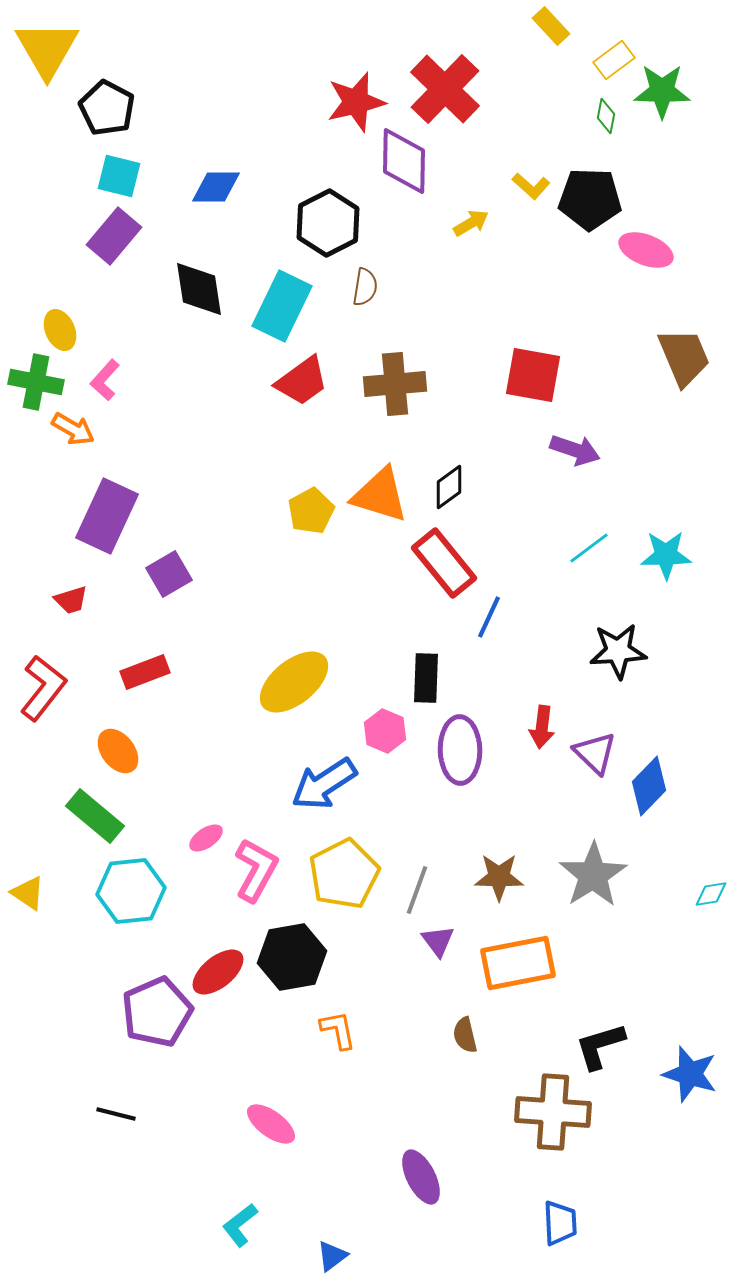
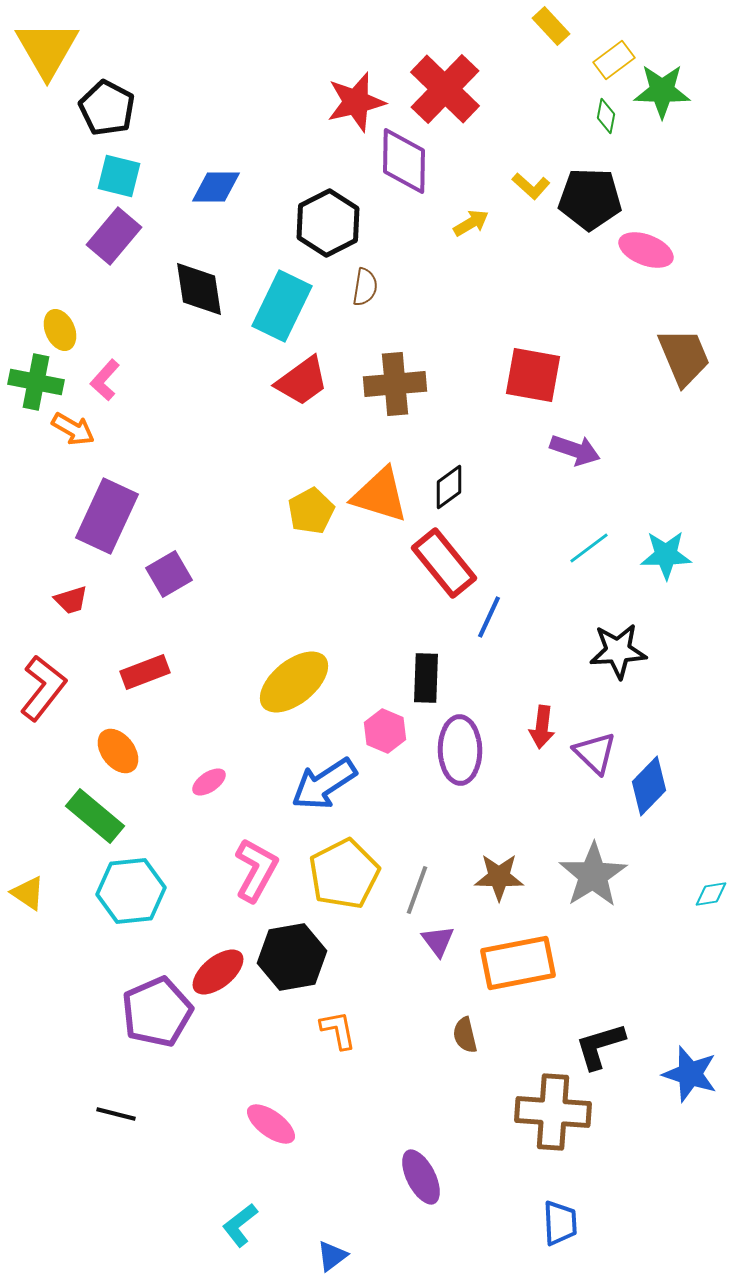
pink ellipse at (206, 838): moved 3 px right, 56 px up
